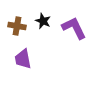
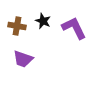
purple trapezoid: rotated 60 degrees counterclockwise
